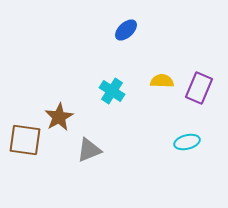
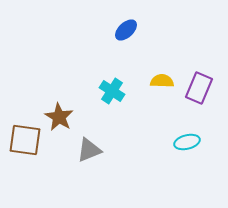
brown star: rotated 12 degrees counterclockwise
